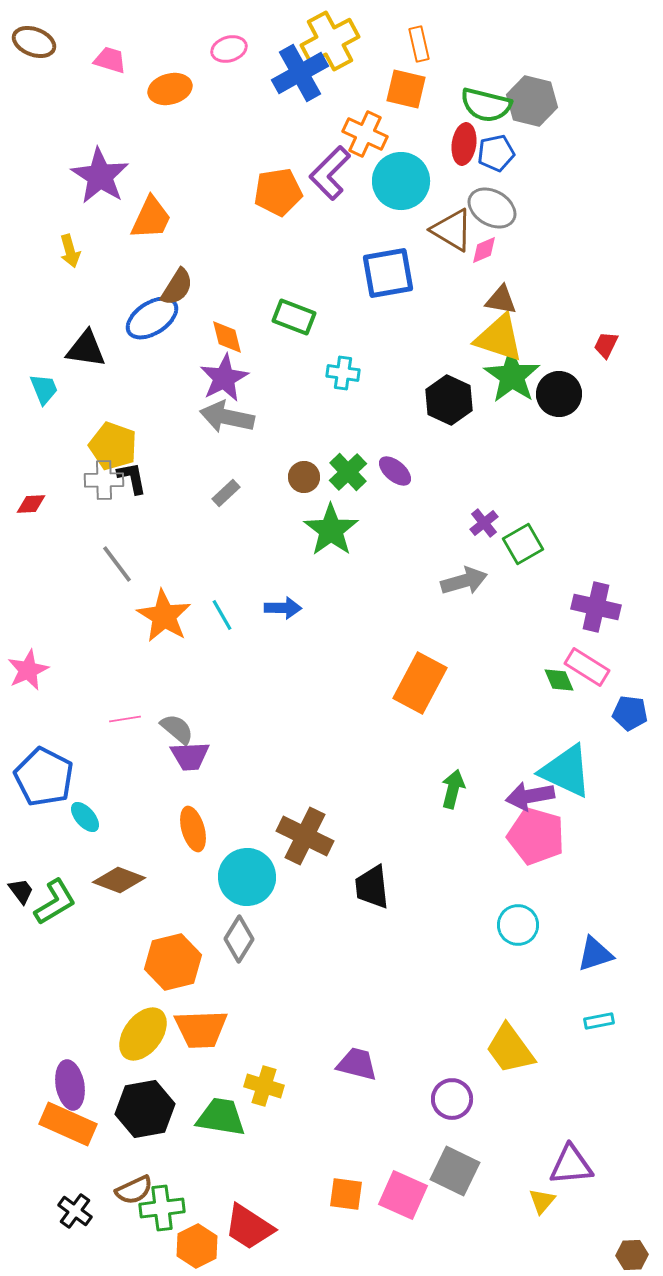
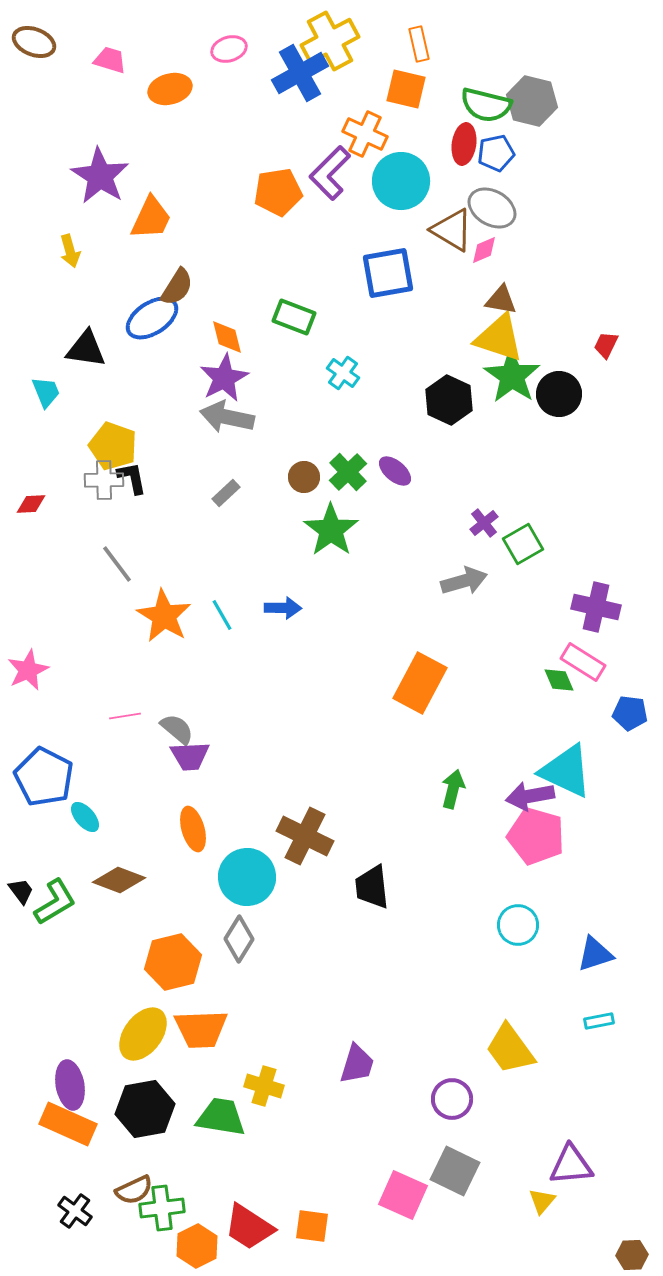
cyan cross at (343, 373): rotated 28 degrees clockwise
cyan trapezoid at (44, 389): moved 2 px right, 3 px down
pink rectangle at (587, 667): moved 4 px left, 5 px up
pink line at (125, 719): moved 3 px up
purple trapezoid at (357, 1064): rotated 93 degrees clockwise
orange square at (346, 1194): moved 34 px left, 32 px down
